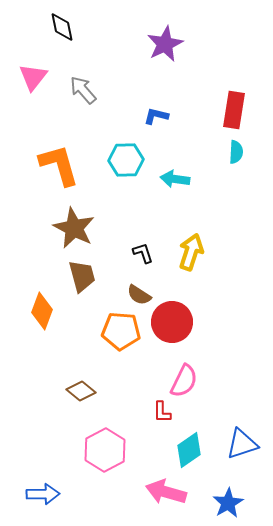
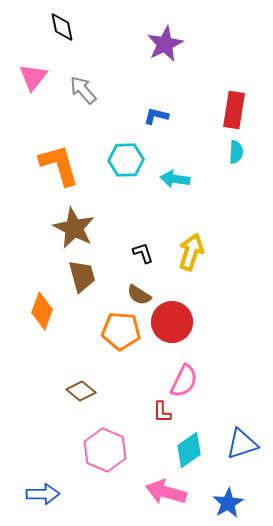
pink hexagon: rotated 9 degrees counterclockwise
